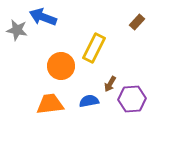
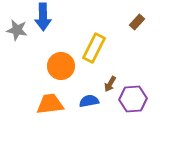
blue arrow: rotated 112 degrees counterclockwise
purple hexagon: moved 1 px right
